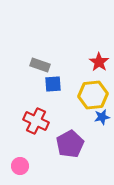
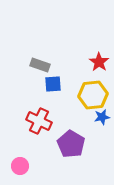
red cross: moved 3 px right
purple pentagon: moved 1 px right; rotated 12 degrees counterclockwise
